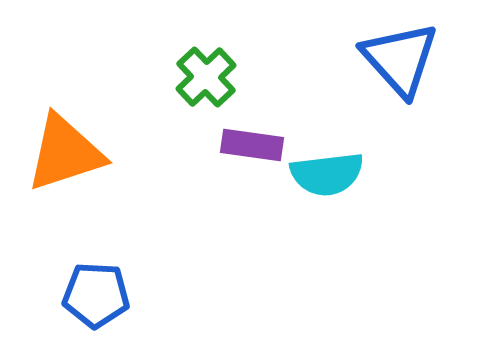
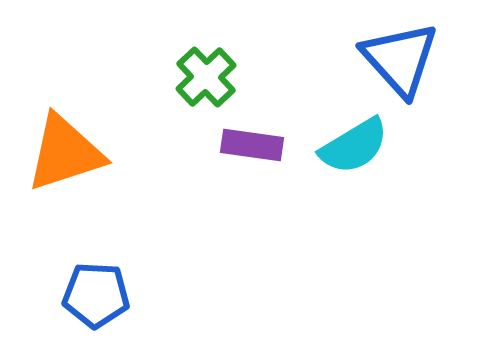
cyan semicircle: moved 27 px right, 28 px up; rotated 24 degrees counterclockwise
